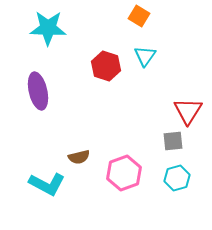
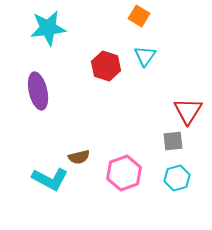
cyan star: rotated 9 degrees counterclockwise
cyan L-shape: moved 3 px right, 5 px up
